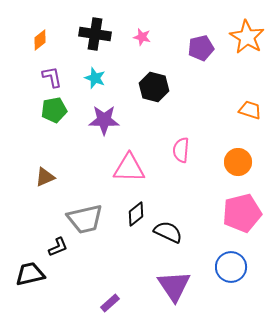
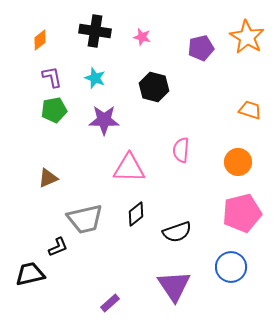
black cross: moved 3 px up
brown triangle: moved 3 px right, 1 px down
black semicircle: moved 9 px right; rotated 136 degrees clockwise
